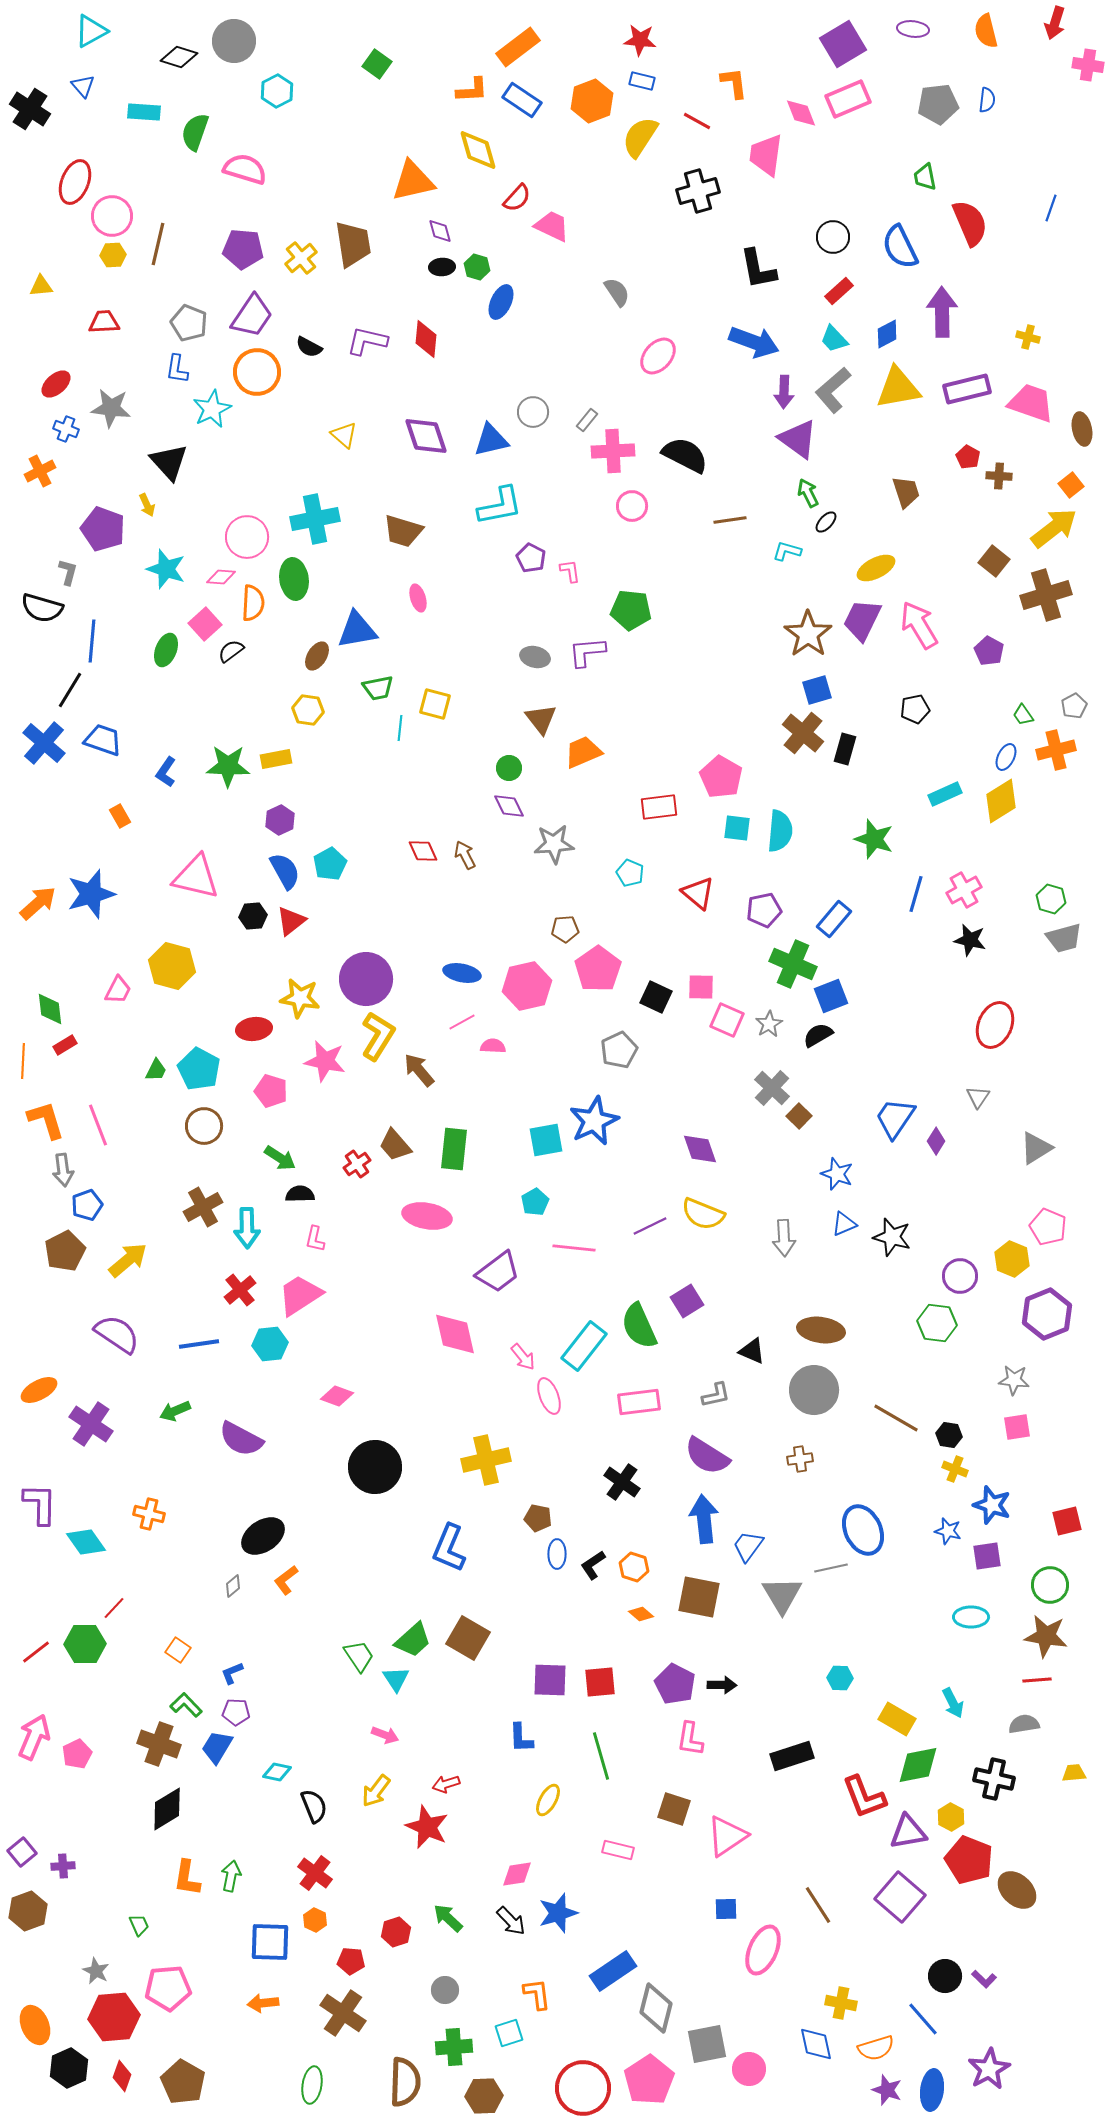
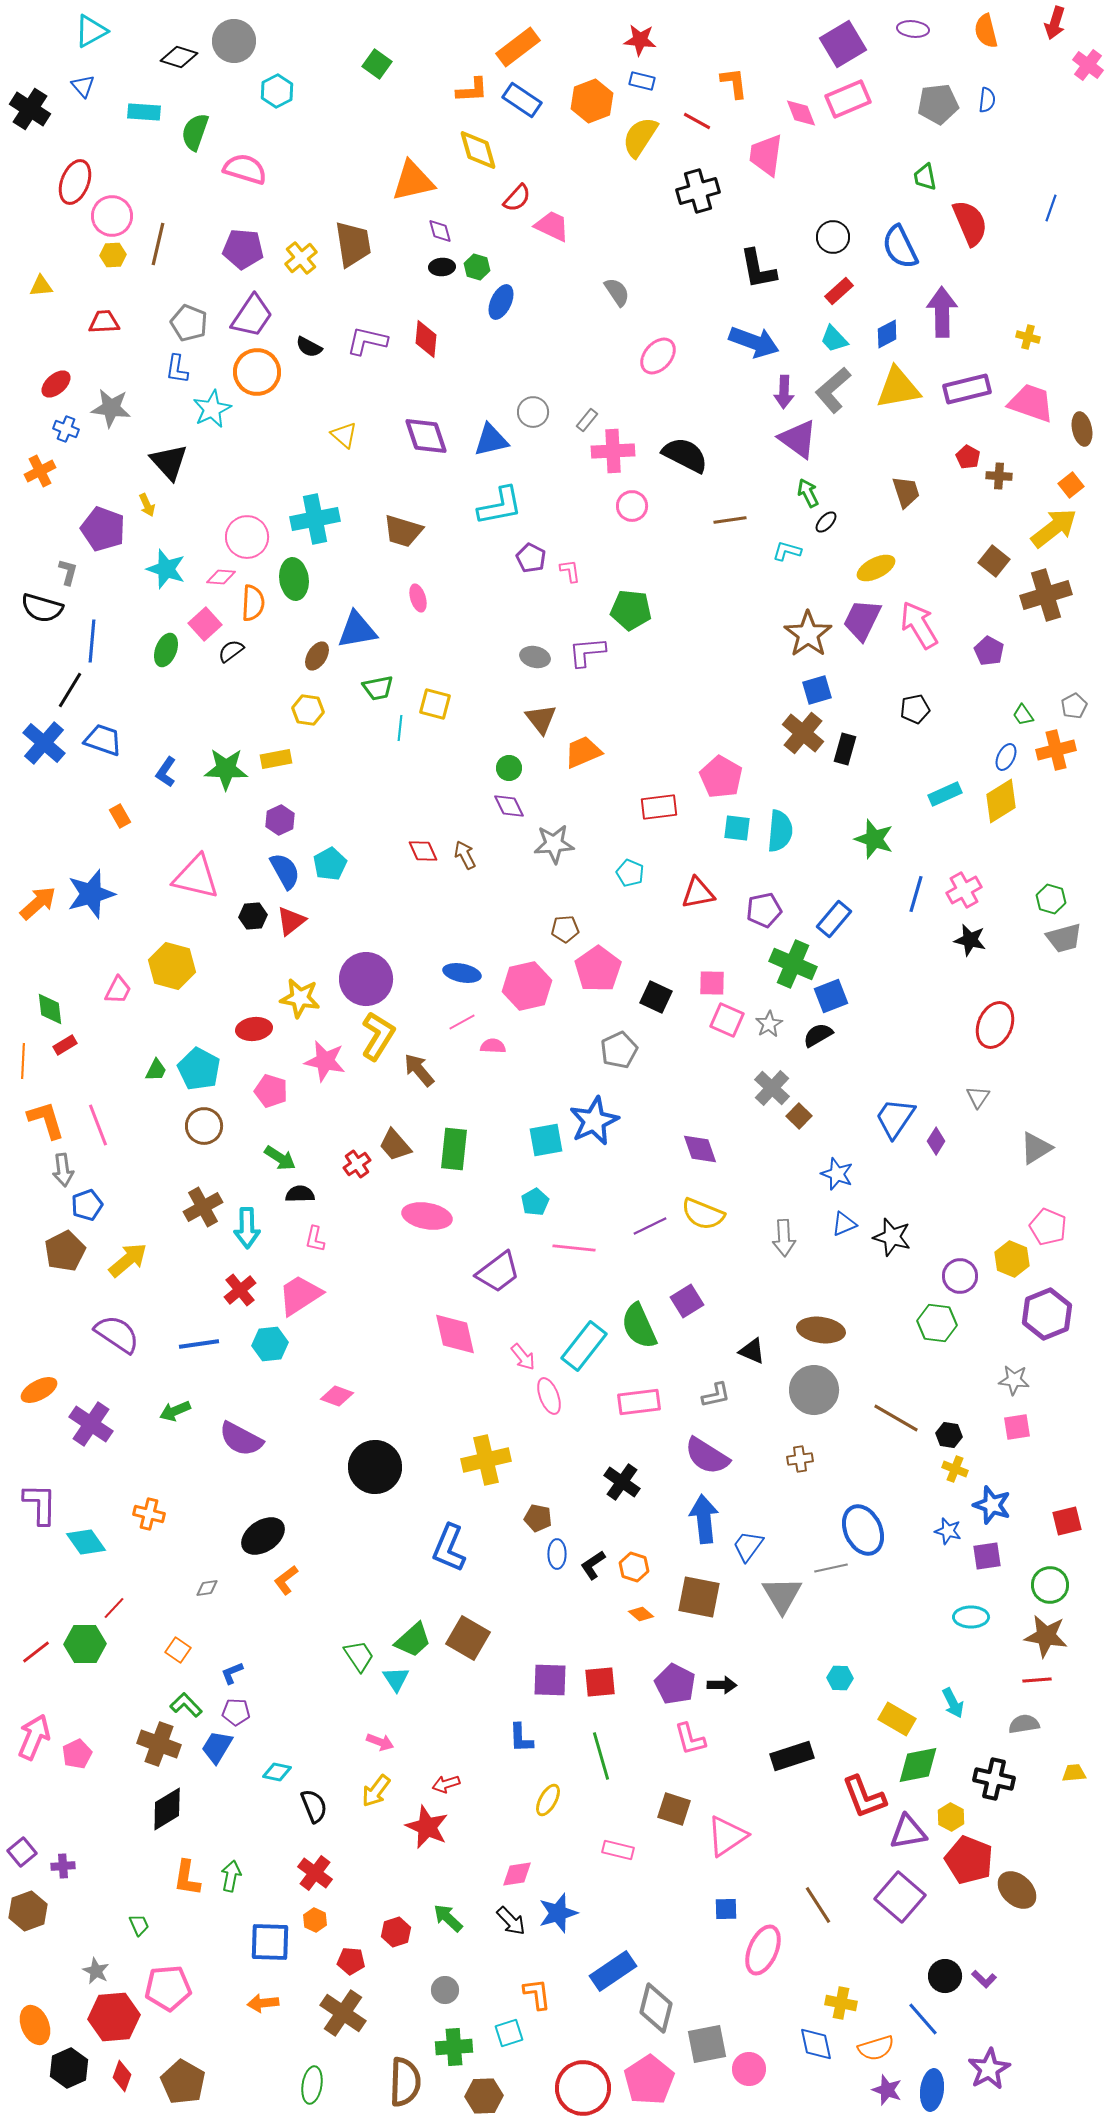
pink cross at (1088, 65): rotated 28 degrees clockwise
green star at (228, 766): moved 2 px left, 3 px down
red triangle at (698, 893): rotated 51 degrees counterclockwise
pink square at (701, 987): moved 11 px right, 4 px up
gray diamond at (233, 1586): moved 26 px left, 2 px down; rotated 30 degrees clockwise
pink arrow at (385, 1735): moved 5 px left, 7 px down
pink L-shape at (690, 1739): rotated 24 degrees counterclockwise
